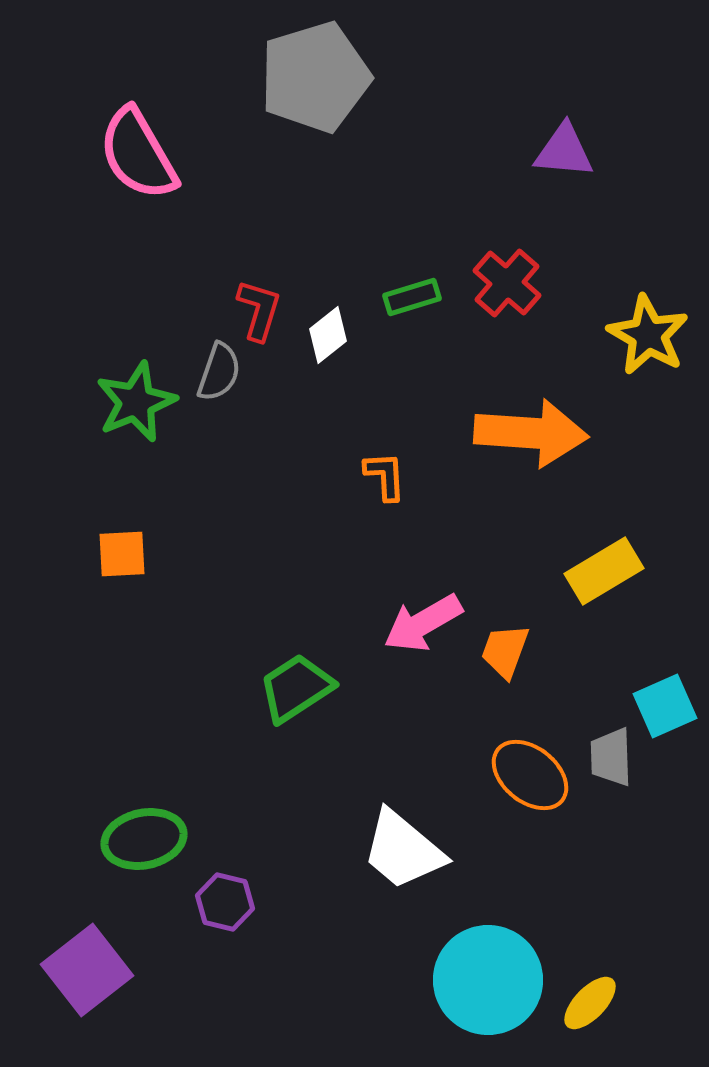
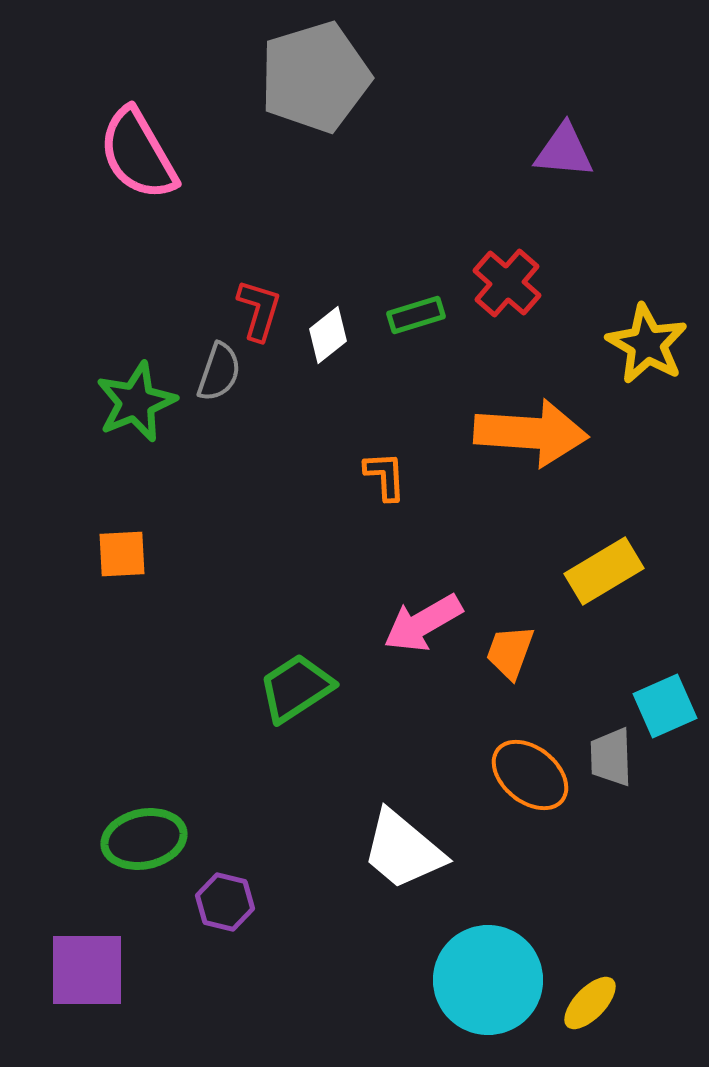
green rectangle: moved 4 px right, 18 px down
yellow star: moved 1 px left, 9 px down
orange trapezoid: moved 5 px right, 1 px down
purple square: rotated 38 degrees clockwise
